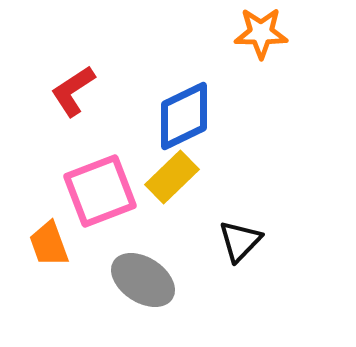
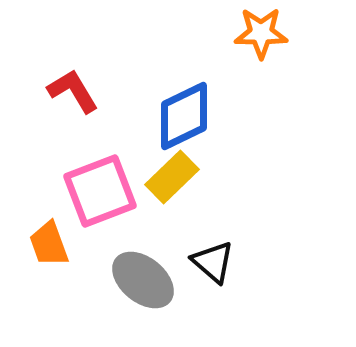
red L-shape: rotated 92 degrees clockwise
black triangle: moved 27 px left, 21 px down; rotated 33 degrees counterclockwise
gray ellipse: rotated 6 degrees clockwise
